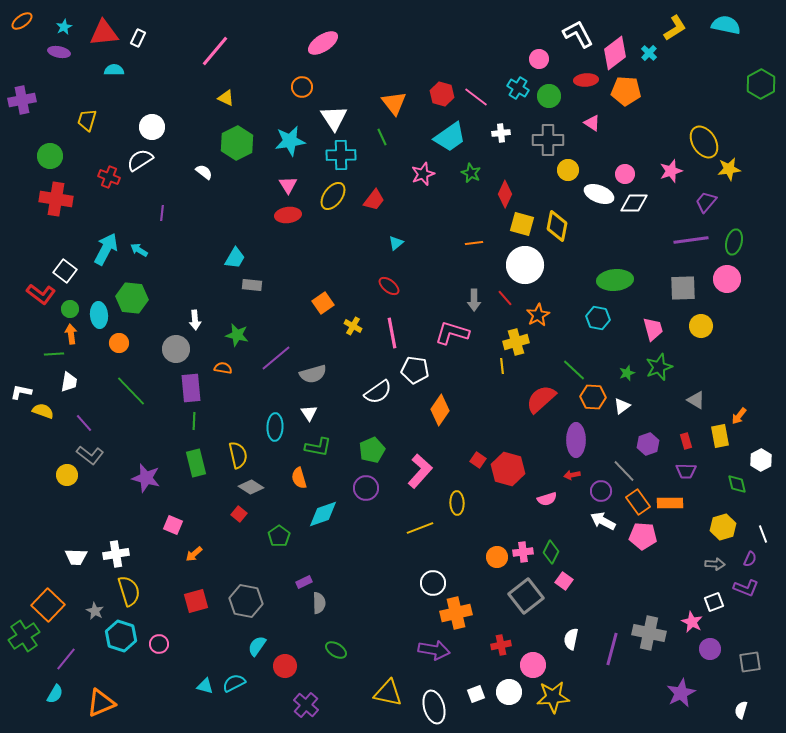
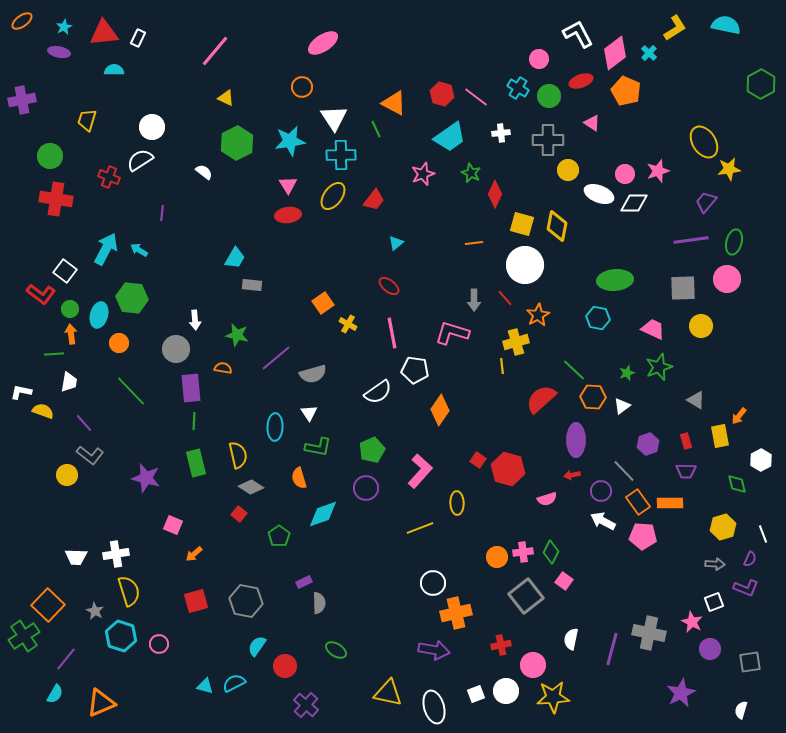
red ellipse at (586, 80): moved 5 px left, 1 px down; rotated 15 degrees counterclockwise
orange pentagon at (626, 91): rotated 20 degrees clockwise
orange triangle at (394, 103): rotated 24 degrees counterclockwise
green line at (382, 137): moved 6 px left, 8 px up
pink star at (671, 171): moved 13 px left
red diamond at (505, 194): moved 10 px left
cyan ellipse at (99, 315): rotated 20 degrees clockwise
yellow cross at (353, 326): moved 5 px left, 2 px up
pink trapezoid at (653, 329): rotated 50 degrees counterclockwise
white circle at (509, 692): moved 3 px left, 1 px up
